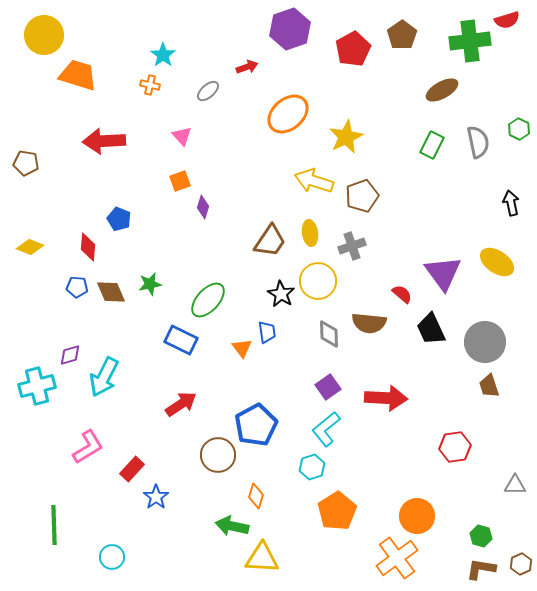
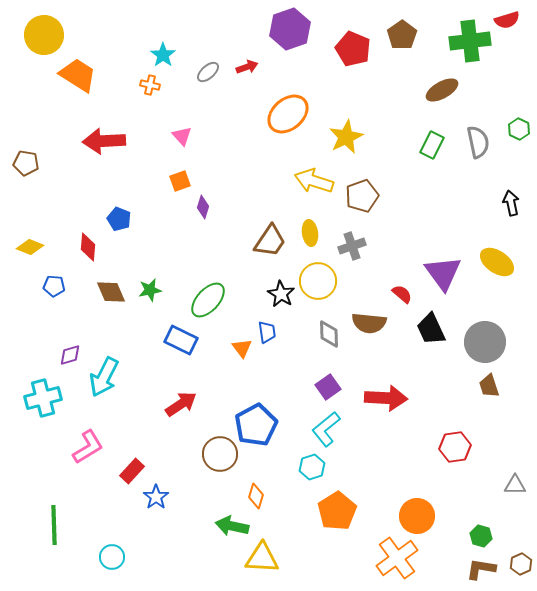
red pentagon at (353, 49): rotated 20 degrees counterclockwise
orange trapezoid at (78, 75): rotated 15 degrees clockwise
gray ellipse at (208, 91): moved 19 px up
green star at (150, 284): moved 6 px down
blue pentagon at (77, 287): moved 23 px left, 1 px up
cyan cross at (37, 386): moved 6 px right, 12 px down
brown circle at (218, 455): moved 2 px right, 1 px up
red rectangle at (132, 469): moved 2 px down
